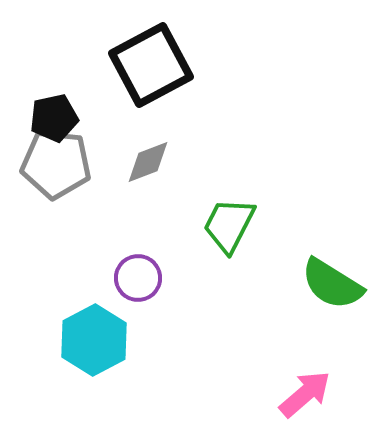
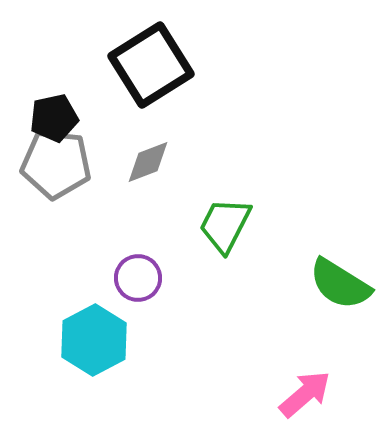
black square: rotated 4 degrees counterclockwise
green trapezoid: moved 4 px left
green semicircle: moved 8 px right
